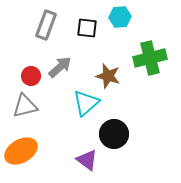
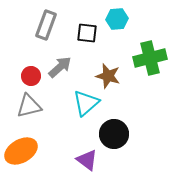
cyan hexagon: moved 3 px left, 2 px down
black square: moved 5 px down
gray triangle: moved 4 px right
